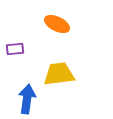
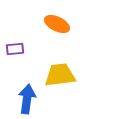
yellow trapezoid: moved 1 px right, 1 px down
